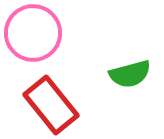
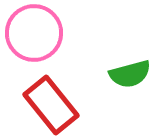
pink circle: moved 1 px right
